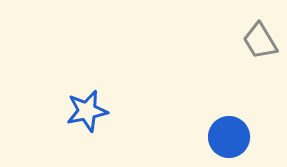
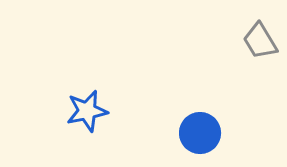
blue circle: moved 29 px left, 4 px up
